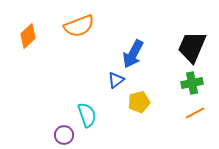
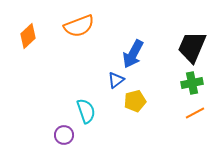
yellow pentagon: moved 4 px left, 1 px up
cyan semicircle: moved 1 px left, 4 px up
